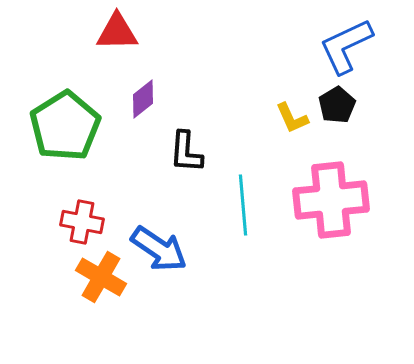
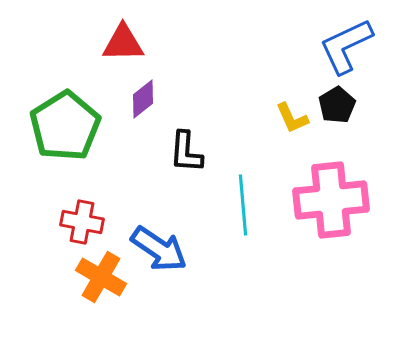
red triangle: moved 6 px right, 11 px down
